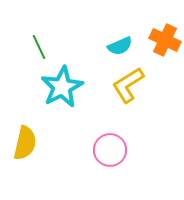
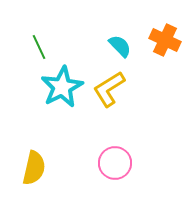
cyan semicircle: rotated 110 degrees counterclockwise
yellow L-shape: moved 19 px left, 4 px down
yellow semicircle: moved 9 px right, 25 px down
pink circle: moved 5 px right, 13 px down
